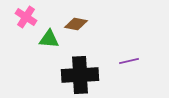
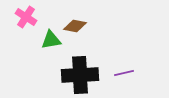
brown diamond: moved 1 px left, 2 px down
green triangle: moved 2 px right, 1 px down; rotated 15 degrees counterclockwise
purple line: moved 5 px left, 12 px down
